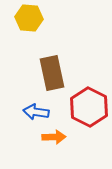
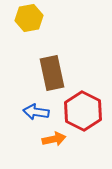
yellow hexagon: rotated 16 degrees counterclockwise
red hexagon: moved 6 px left, 4 px down
orange arrow: moved 2 px down; rotated 10 degrees counterclockwise
